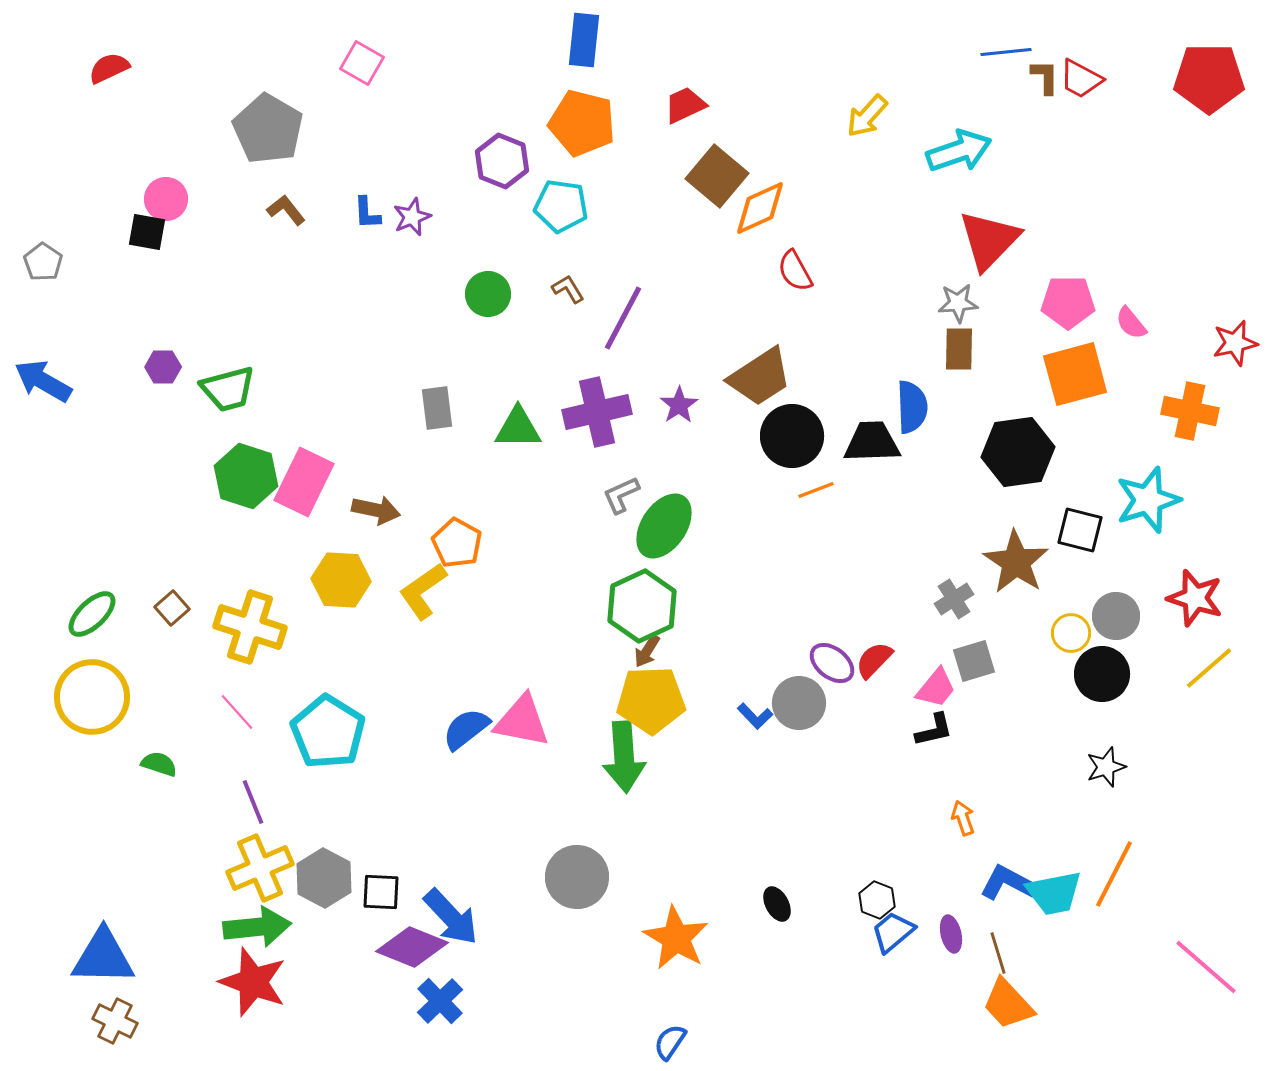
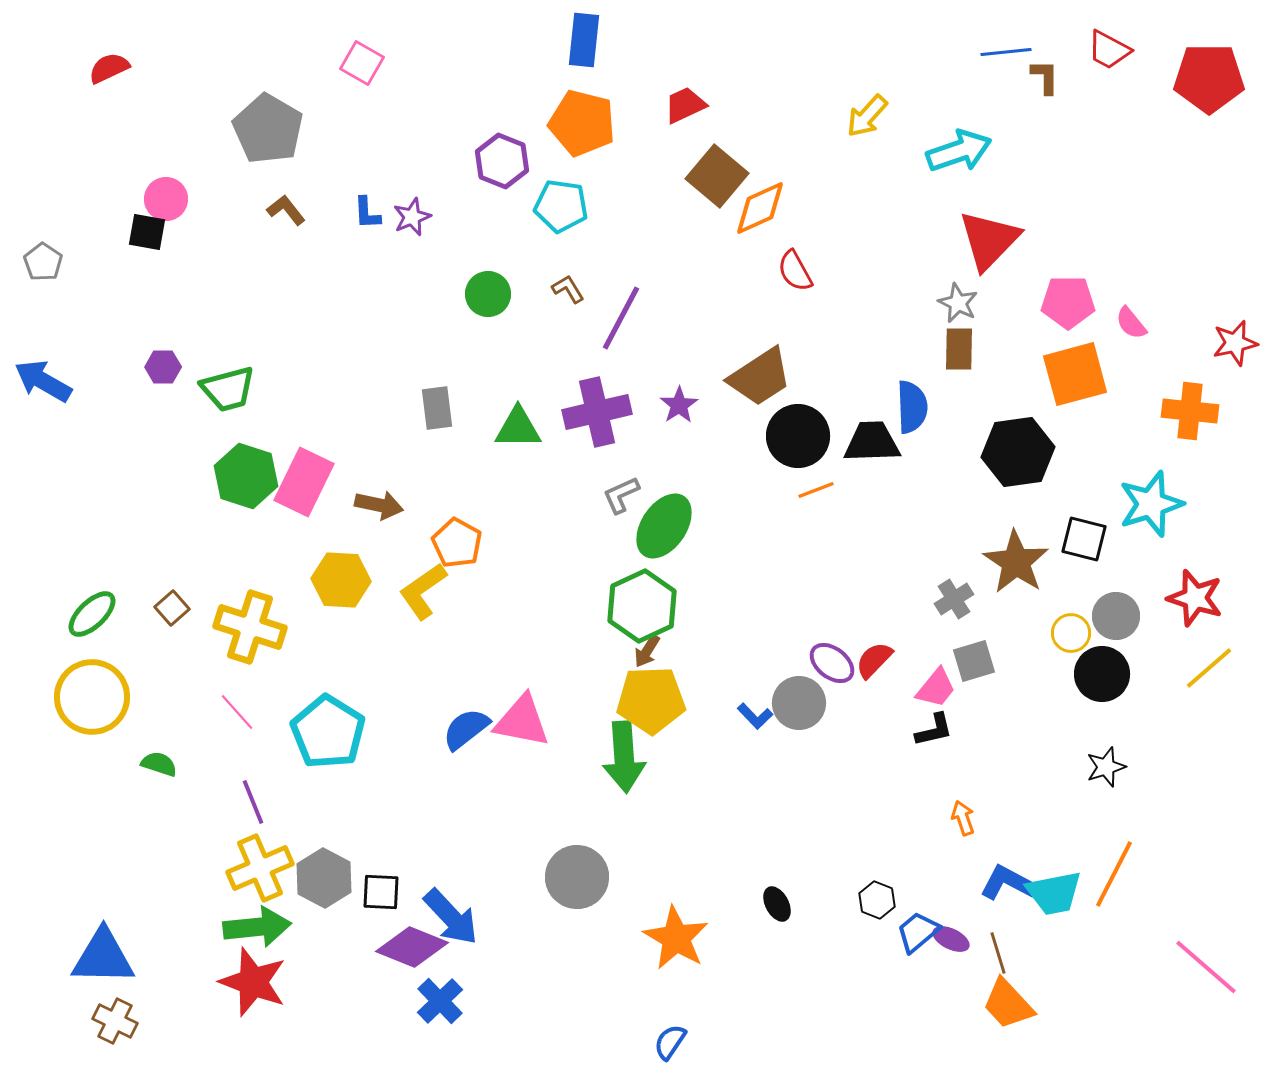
red trapezoid at (1081, 79): moved 28 px right, 29 px up
gray star at (958, 303): rotated 30 degrees clockwise
purple line at (623, 318): moved 2 px left
orange cross at (1190, 411): rotated 6 degrees counterclockwise
black circle at (792, 436): moved 6 px right
cyan star at (1148, 500): moved 3 px right, 4 px down
brown arrow at (376, 510): moved 3 px right, 5 px up
black square at (1080, 530): moved 4 px right, 9 px down
blue trapezoid at (893, 932): moved 25 px right
purple ellipse at (951, 934): moved 5 px down; rotated 51 degrees counterclockwise
